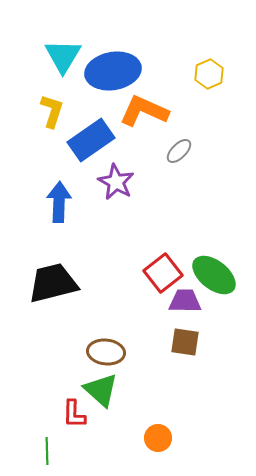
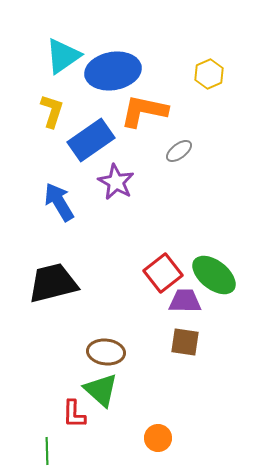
cyan triangle: rotated 24 degrees clockwise
orange L-shape: rotated 12 degrees counterclockwise
gray ellipse: rotated 8 degrees clockwise
blue arrow: rotated 33 degrees counterclockwise
